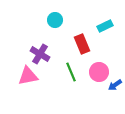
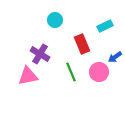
blue arrow: moved 28 px up
